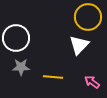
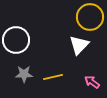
yellow circle: moved 2 px right
white circle: moved 2 px down
gray star: moved 3 px right, 7 px down
yellow line: rotated 18 degrees counterclockwise
